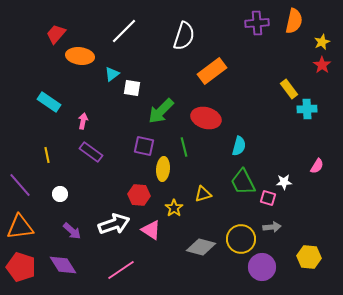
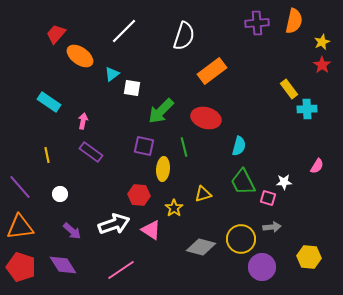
orange ellipse at (80, 56): rotated 28 degrees clockwise
purple line at (20, 185): moved 2 px down
